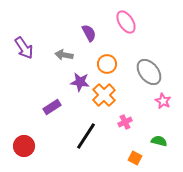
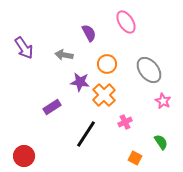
gray ellipse: moved 2 px up
black line: moved 2 px up
green semicircle: moved 2 px right, 1 px down; rotated 42 degrees clockwise
red circle: moved 10 px down
